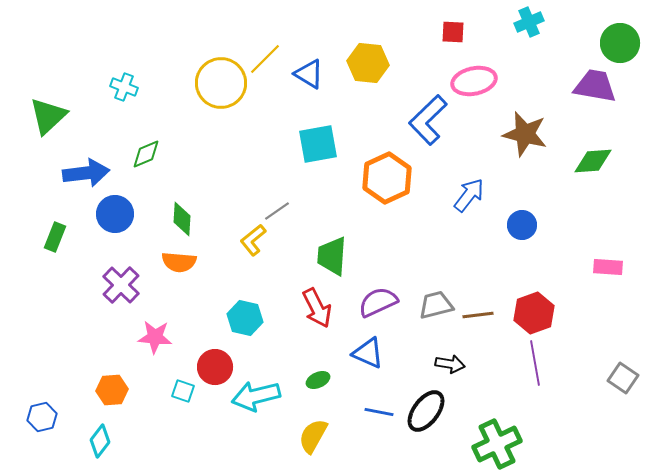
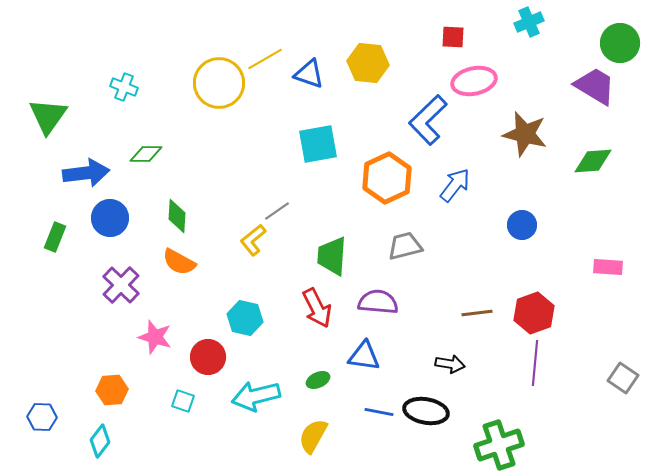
red square at (453, 32): moved 5 px down
yellow line at (265, 59): rotated 15 degrees clockwise
blue triangle at (309, 74): rotated 12 degrees counterclockwise
yellow circle at (221, 83): moved 2 px left
purple trapezoid at (595, 86): rotated 21 degrees clockwise
green triangle at (48, 116): rotated 12 degrees counterclockwise
green diamond at (146, 154): rotated 24 degrees clockwise
blue arrow at (469, 195): moved 14 px left, 10 px up
blue circle at (115, 214): moved 5 px left, 4 px down
green diamond at (182, 219): moved 5 px left, 3 px up
orange semicircle at (179, 262): rotated 24 degrees clockwise
purple semicircle at (378, 302): rotated 30 degrees clockwise
gray trapezoid at (436, 305): moved 31 px left, 59 px up
brown line at (478, 315): moved 1 px left, 2 px up
pink star at (155, 337): rotated 12 degrees clockwise
blue triangle at (368, 353): moved 4 px left, 3 px down; rotated 16 degrees counterclockwise
purple line at (535, 363): rotated 15 degrees clockwise
red circle at (215, 367): moved 7 px left, 10 px up
cyan square at (183, 391): moved 10 px down
black ellipse at (426, 411): rotated 63 degrees clockwise
blue hexagon at (42, 417): rotated 16 degrees clockwise
green cross at (497, 444): moved 2 px right, 1 px down; rotated 6 degrees clockwise
